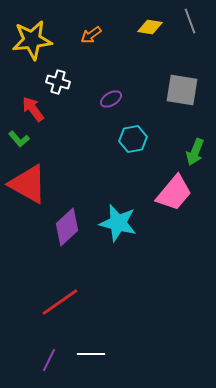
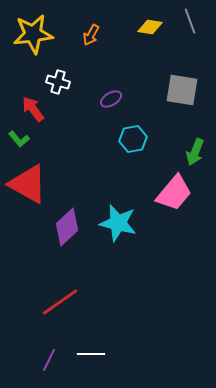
orange arrow: rotated 25 degrees counterclockwise
yellow star: moved 1 px right, 6 px up
